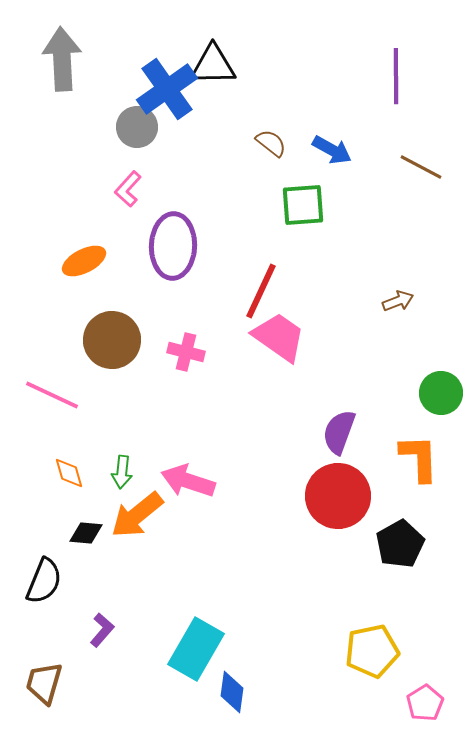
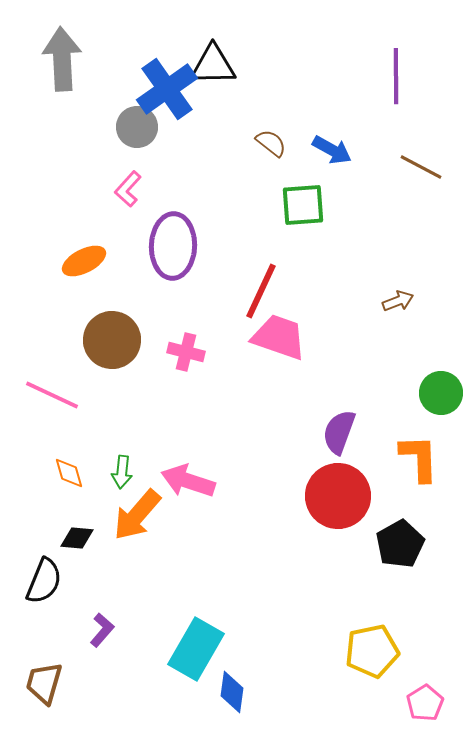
pink trapezoid: rotated 16 degrees counterclockwise
orange arrow: rotated 10 degrees counterclockwise
black diamond: moved 9 px left, 5 px down
